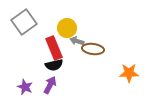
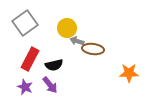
gray square: moved 1 px right, 1 px down
red rectangle: moved 24 px left, 11 px down; rotated 50 degrees clockwise
purple arrow: rotated 114 degrees clockwise
